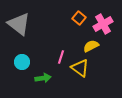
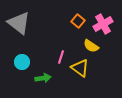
orange square: moved 1 px left, 3 px down
gray triangle: moved 1 px up
yellow semicircle: rotated 119 degrees counterclockwise
